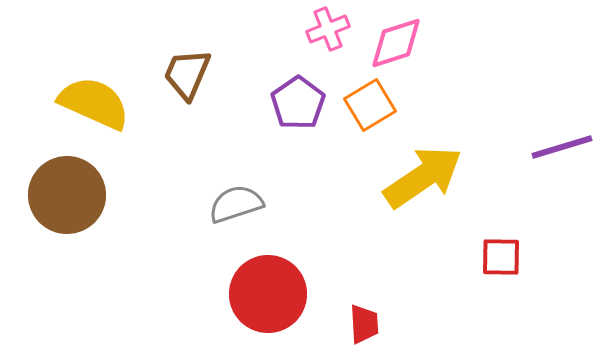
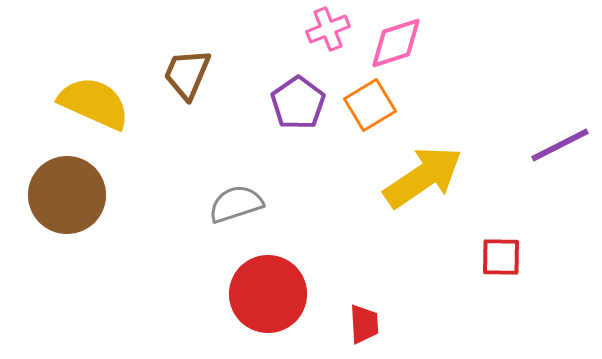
purple line: moved 2 px left, 2 px up; rotated 10 degrees counterclockwise
